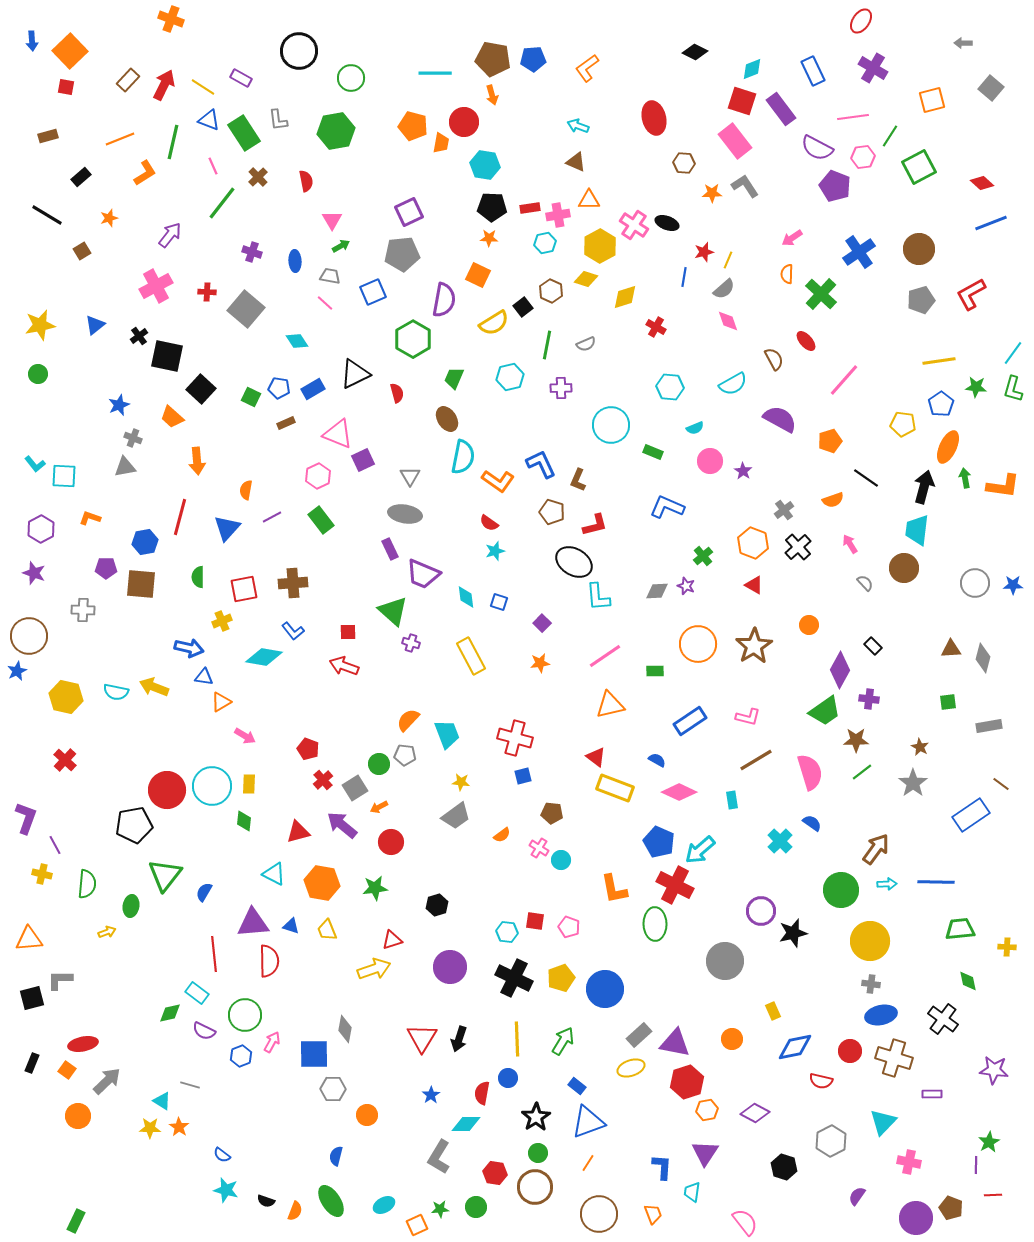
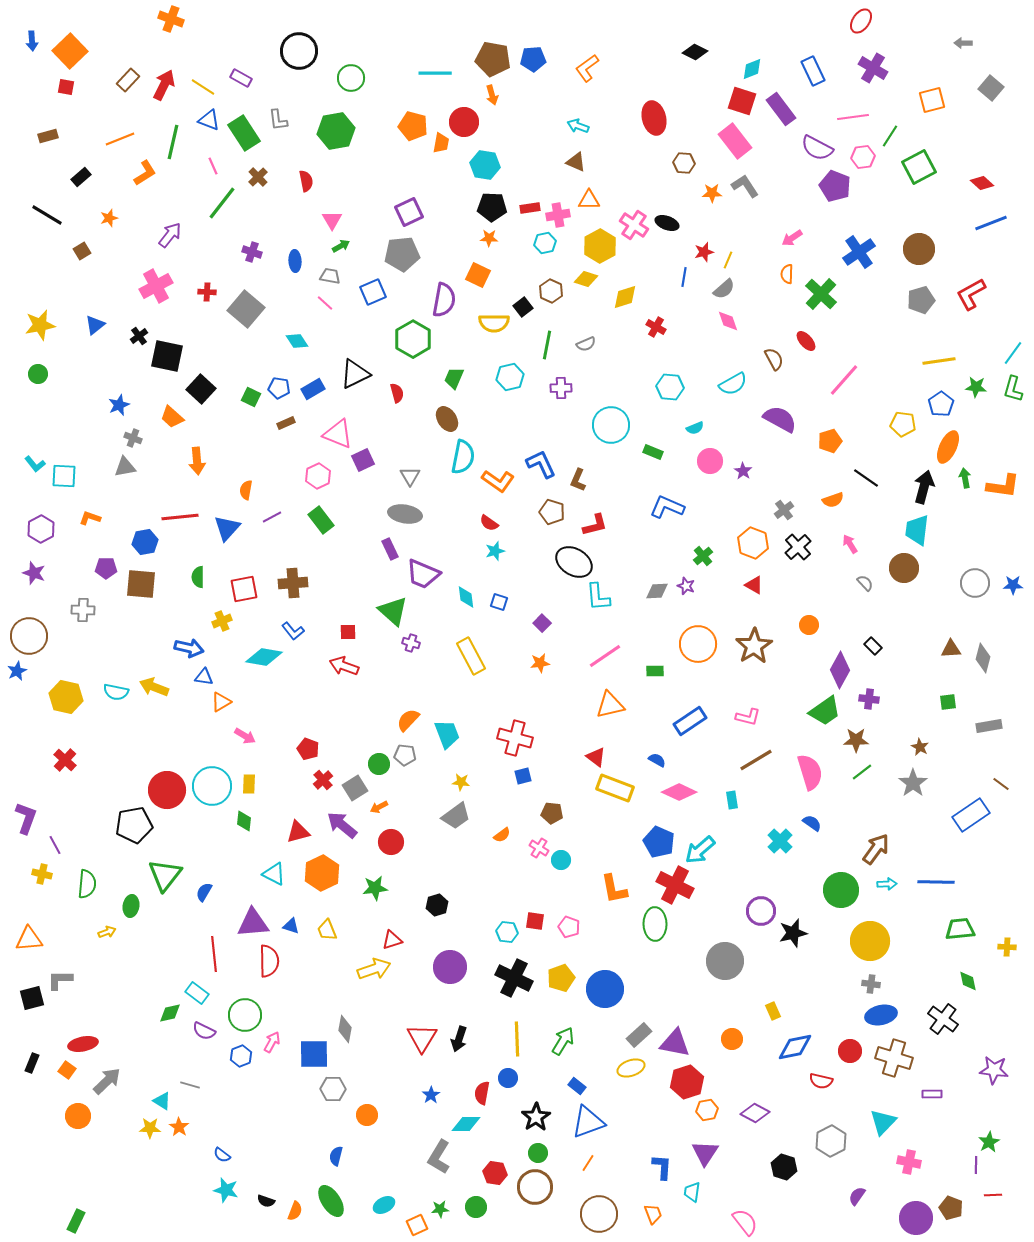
yellow semicircle at (494, 323): rotated 32 degrees clockwise
red line at (180, 517): rotated 69 degrees clockwise
orange hexagon at (322, 883): moved 10 px up; rotated 24 degrees clockwise
